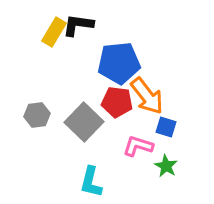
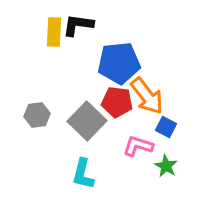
yellow rectangle: rotated 28 degrees counterclockwise
gray square: moved 3 px right, 1 px up
blue square: rotated 10 degrees clockwise
cyan L-shape: moved 8 px left, 8 px up
